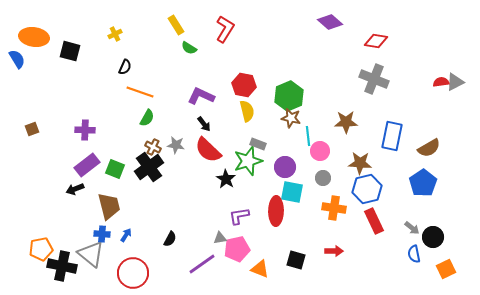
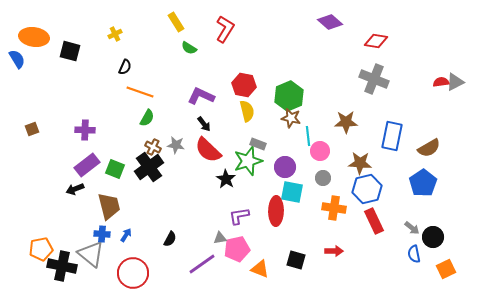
yellow rectangle at (176, 25): moved 3 px up
